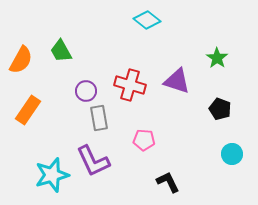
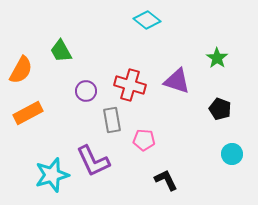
orange semicircle: moved 10 px down
orange rectangle: moved 3 px down; rotated 28 degrees clockwise
gray rectangle: moved 13 px right, 2 px down
black L-shape: moved 2 px left, 2 px up
